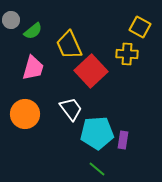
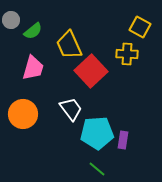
orange circle: moved 2 px left
